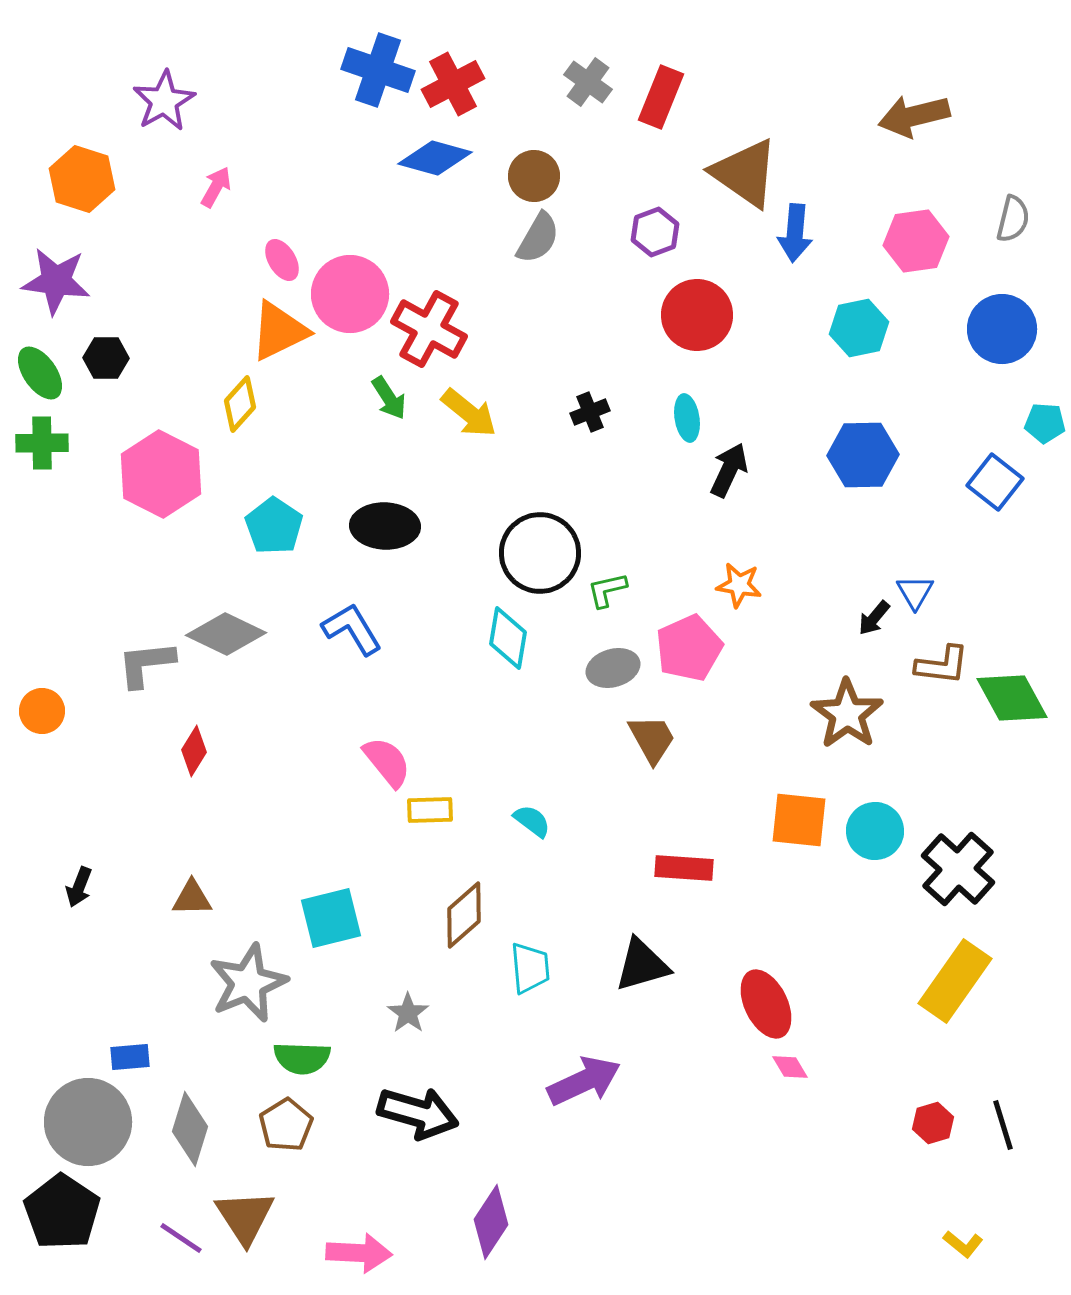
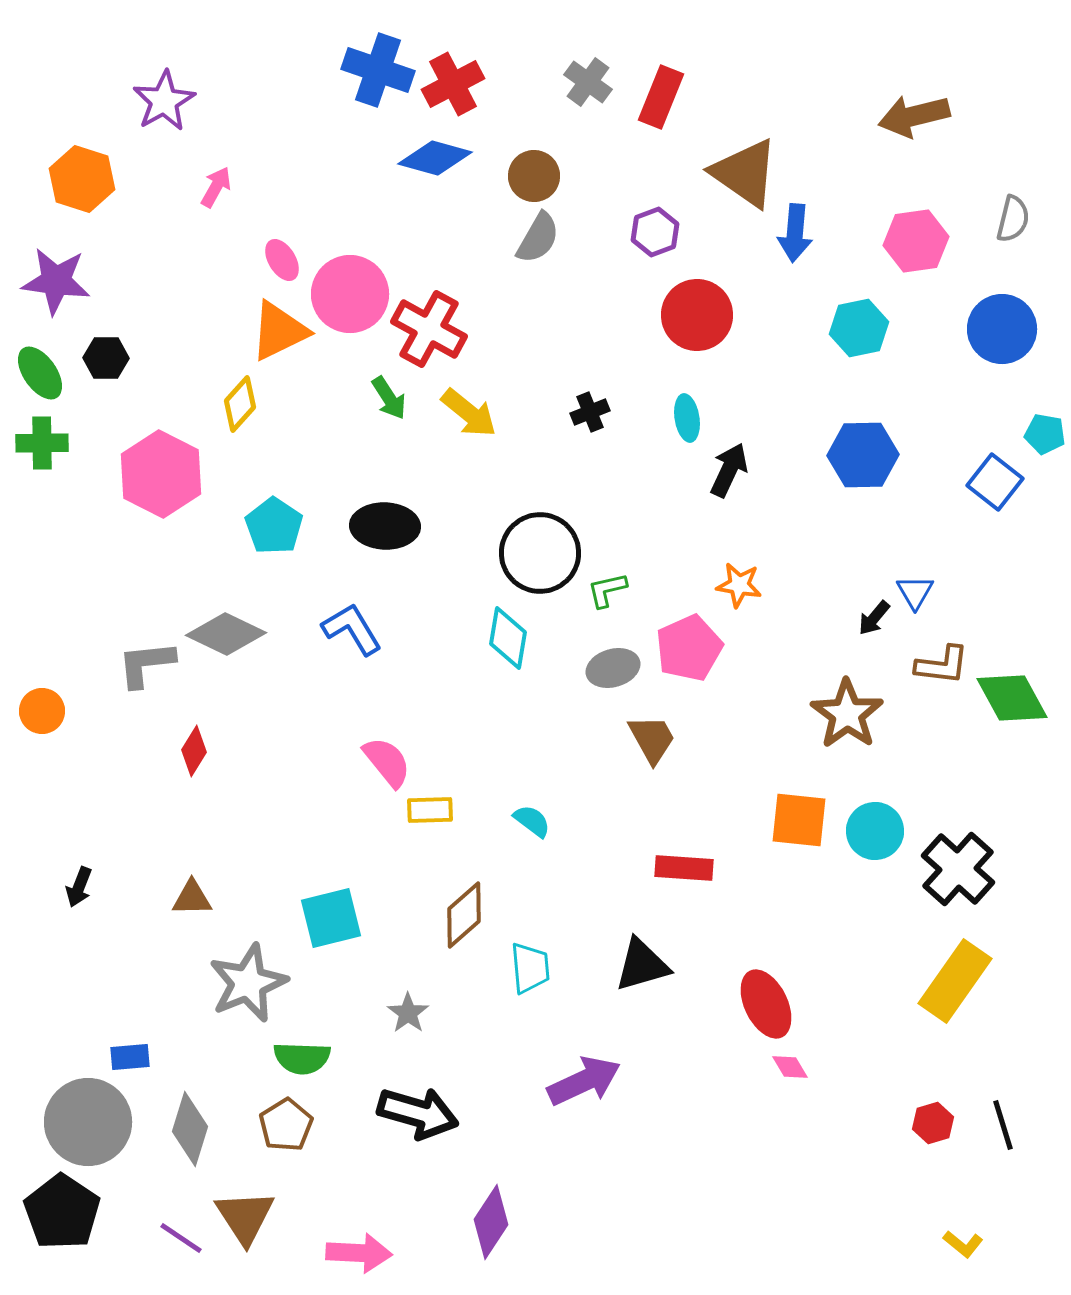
cyan pentagon at (1045, 423): moved 11 px down; rotated 6 degrees clockwise
